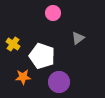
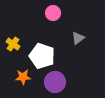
purple circle: moved 4 px left
